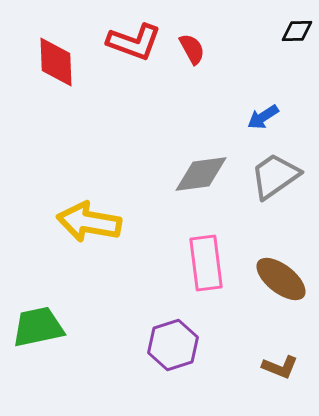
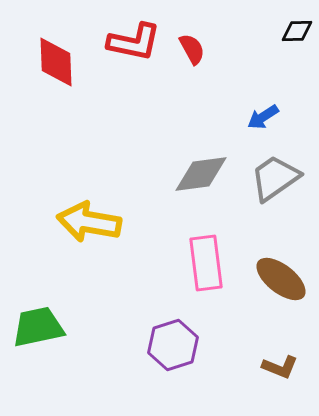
red L-shape: rotated 8 degrees counterclockwise
gray trapezoid: moved 2 px down
